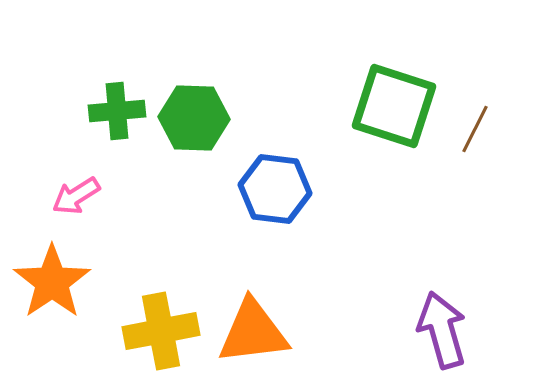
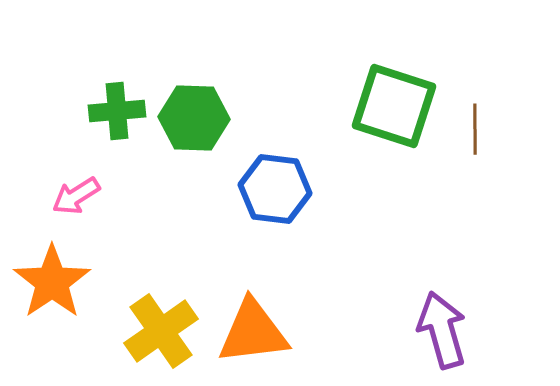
brown line: rotated 27 degrees counterclockwise
yellow cross: rotated 24 degrees counterclockwise
